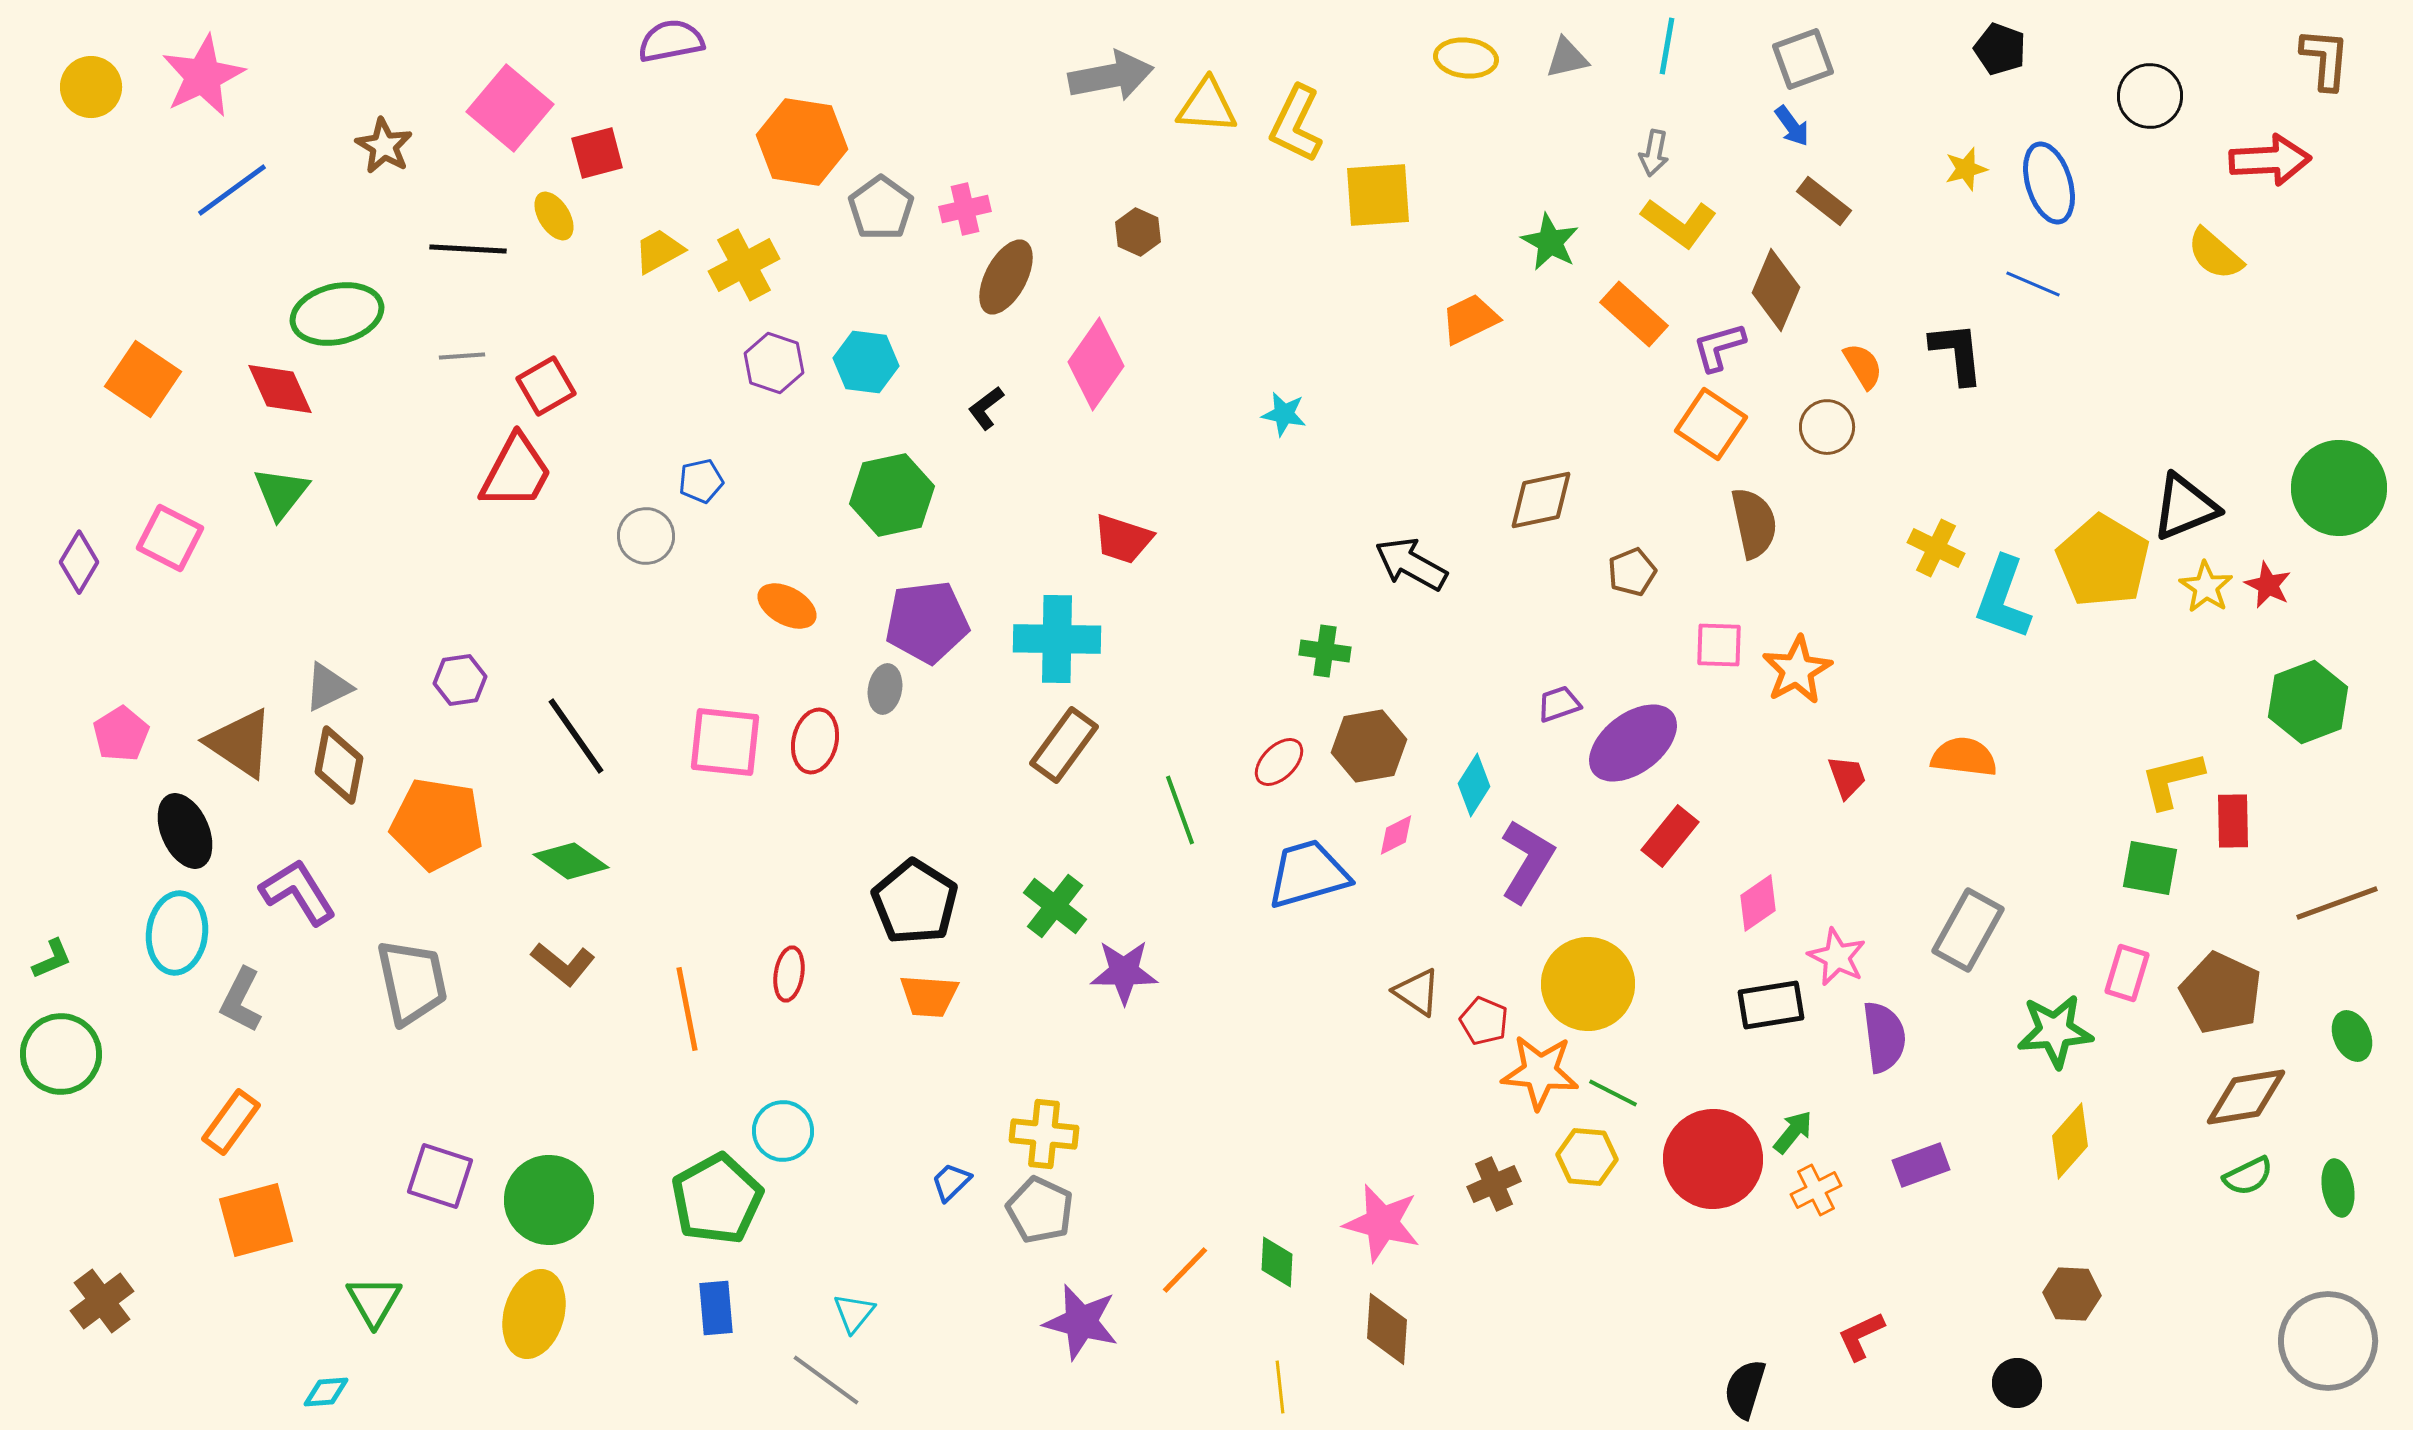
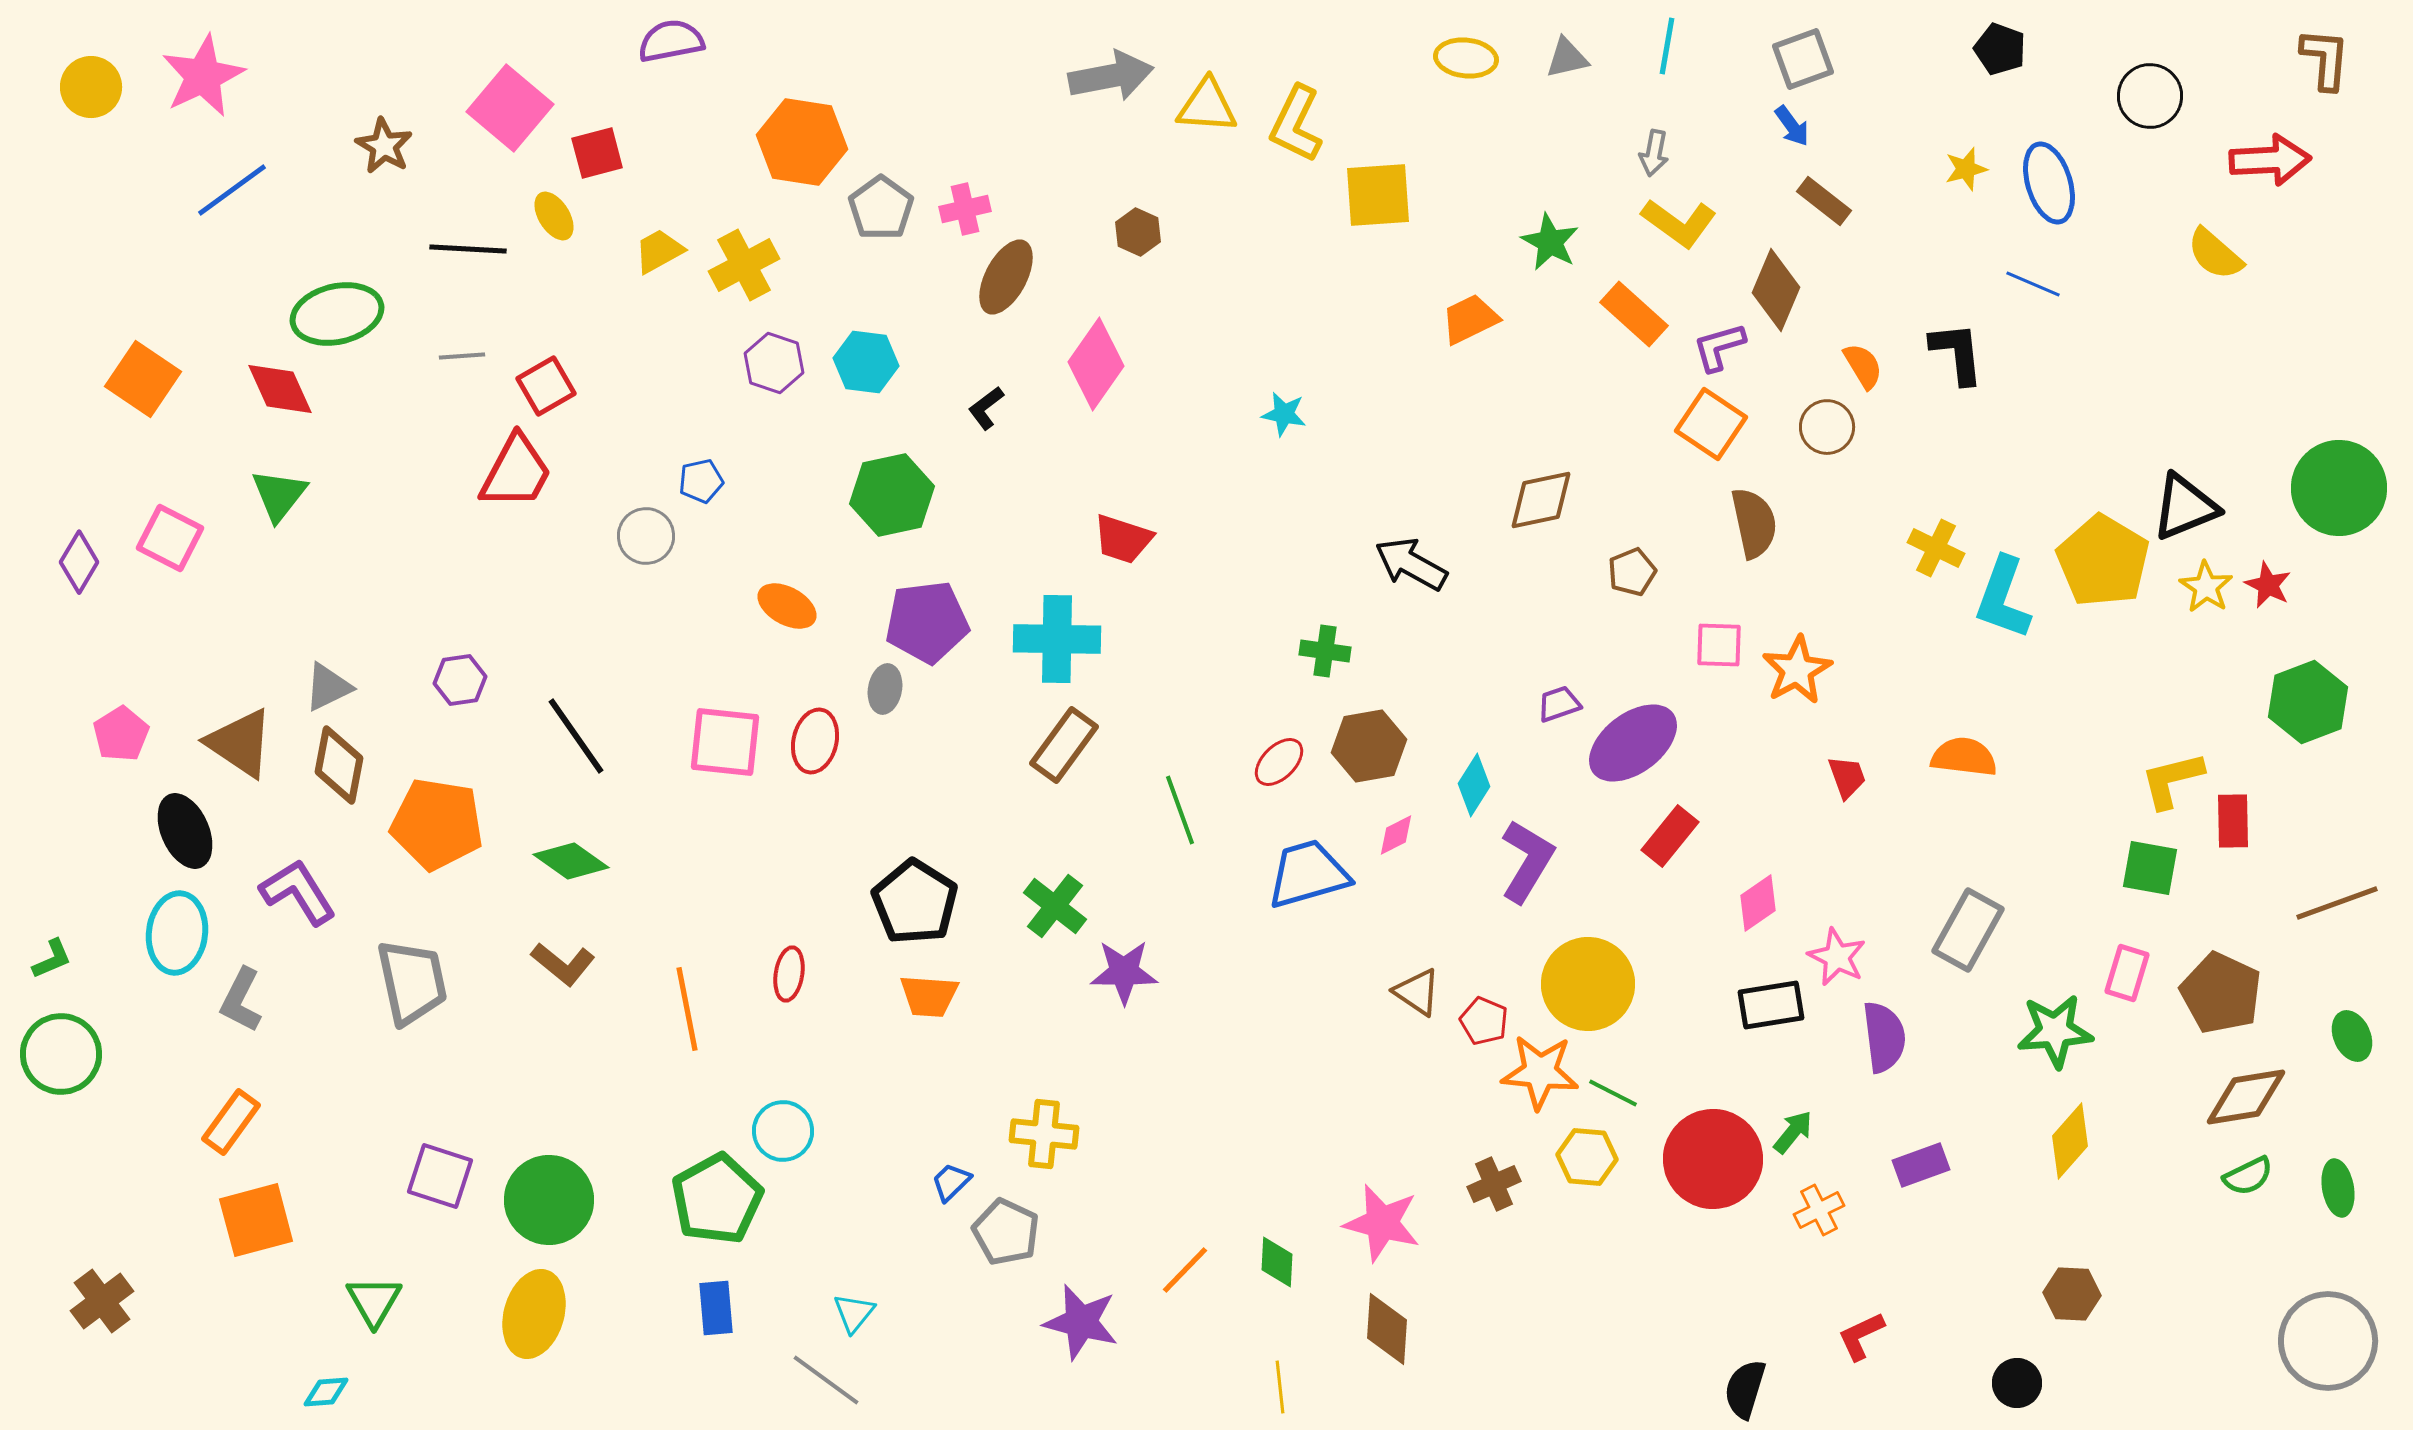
green triangle at (281, 493): moved 2 px left, 2 px down
orange cross at (1816, 1190): moved 3 px right, 20 px down
gray pentagon at (1040, 1210): moved 34 px left, 22 px down
